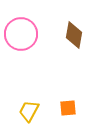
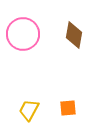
pink circle: moved 2 px right
yellow trapezoid: moved 1 px up
